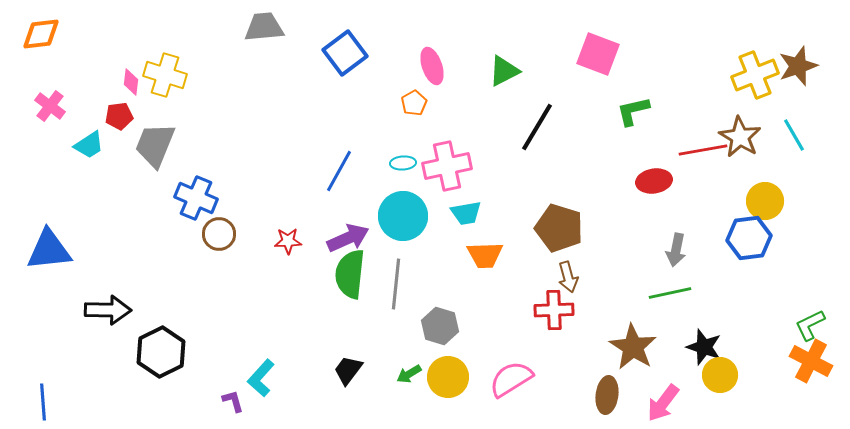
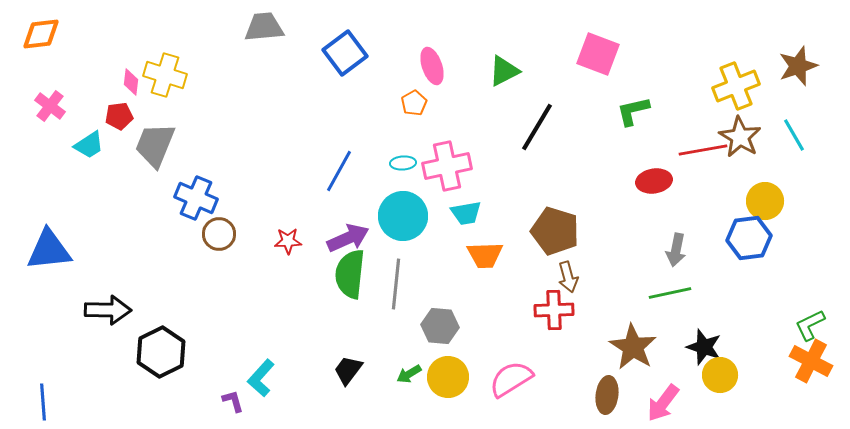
yellow cross at (755, 75): moved 19 px left, 11 px down
brown pentagon at (559, 228): moved 4 px left, 3 px down
gray hexagon at (440, 326): rotated 12 degrees counterclockwise
